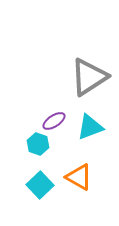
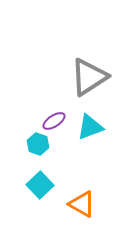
orange triangle: moved 3 px right, 27 px down
